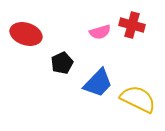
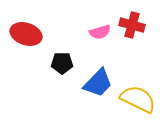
black pentagon: rotated 25 degrees clockwise
